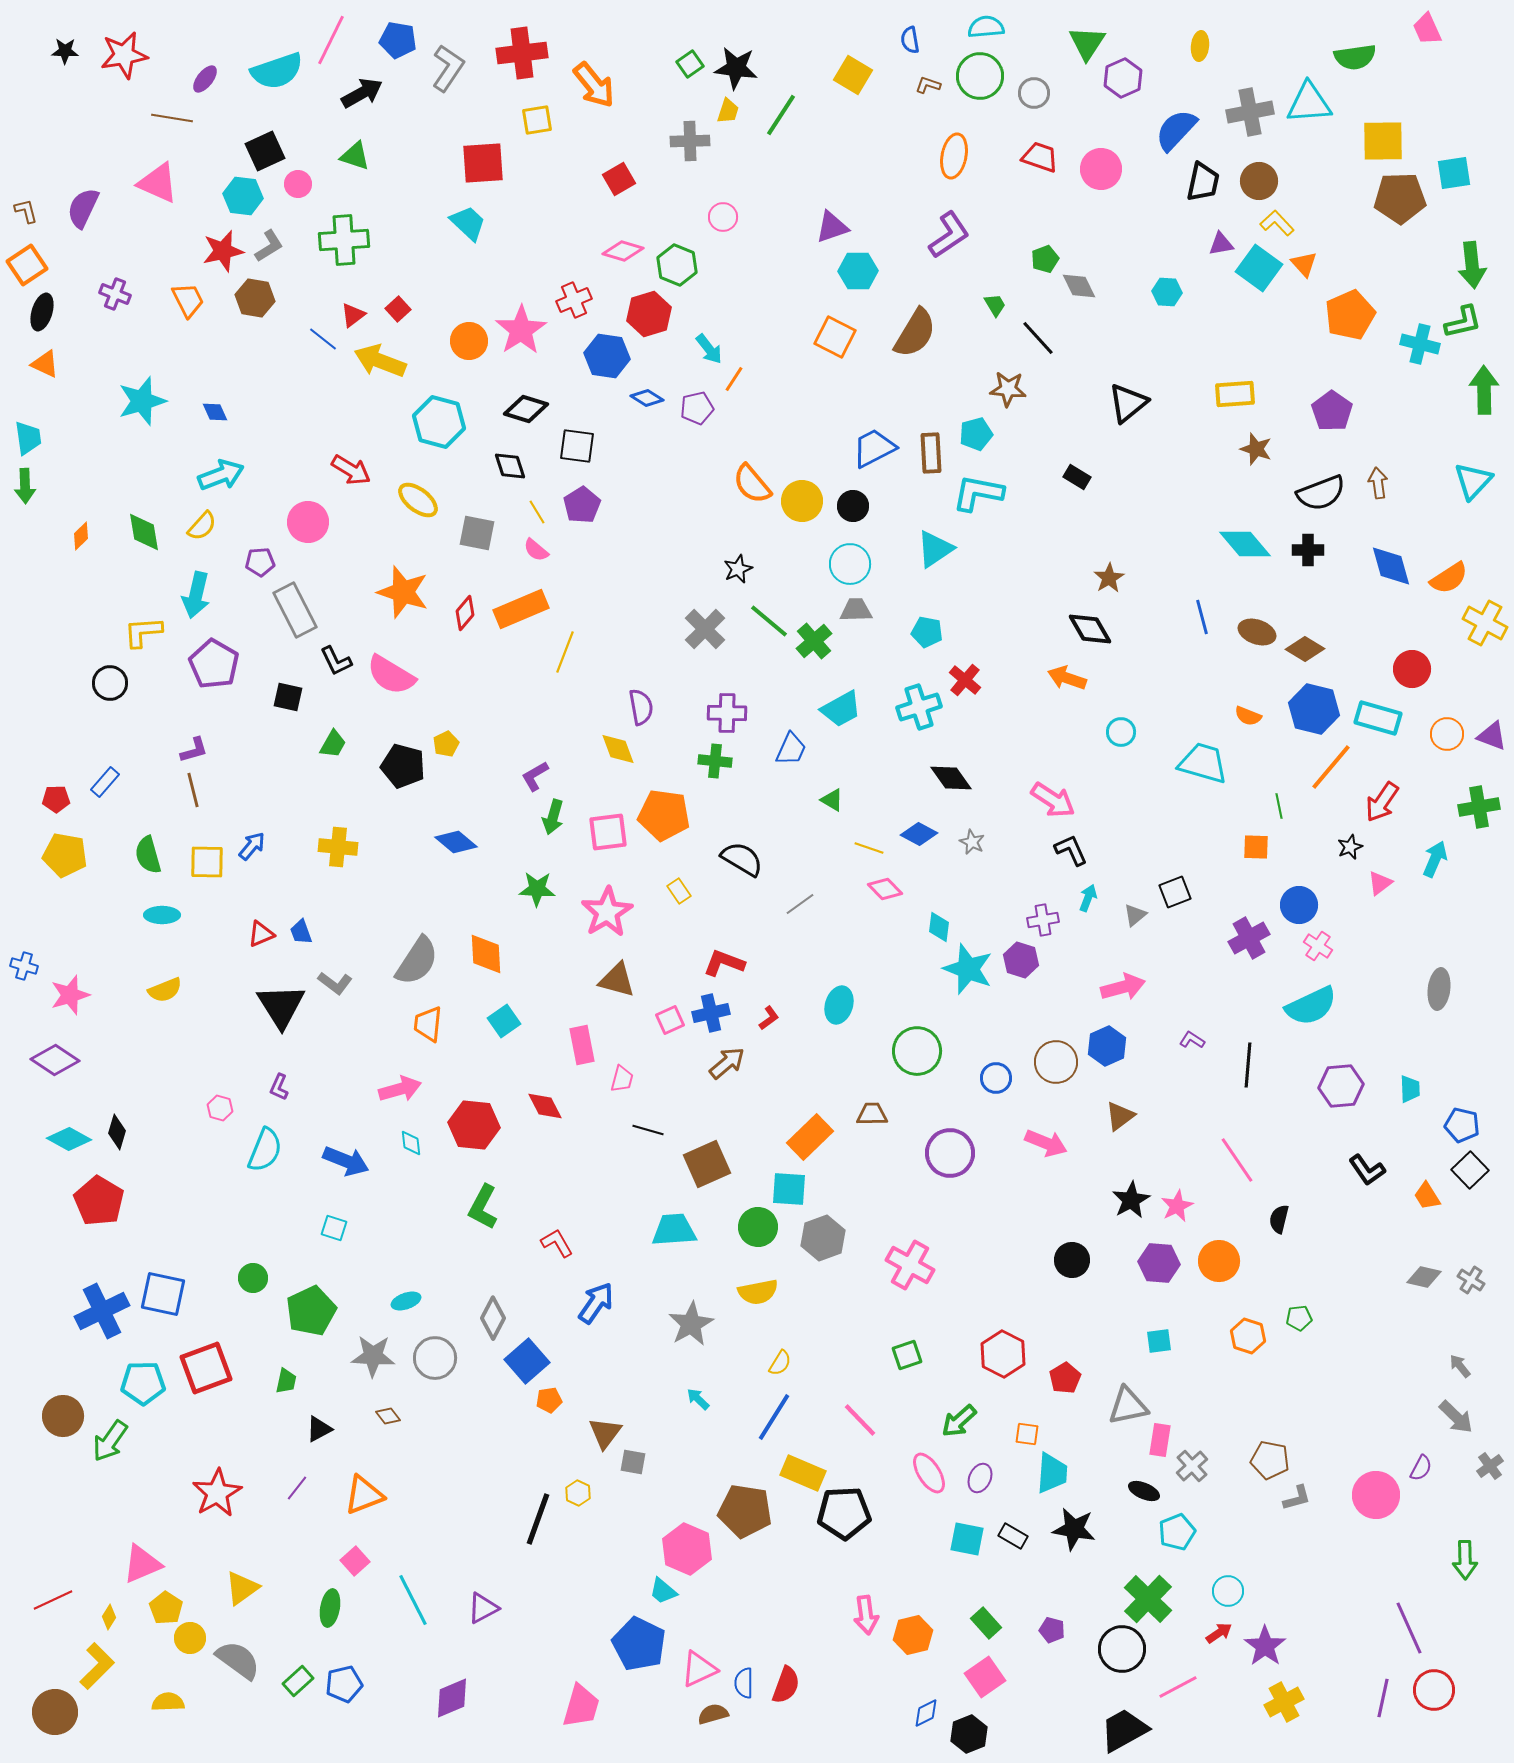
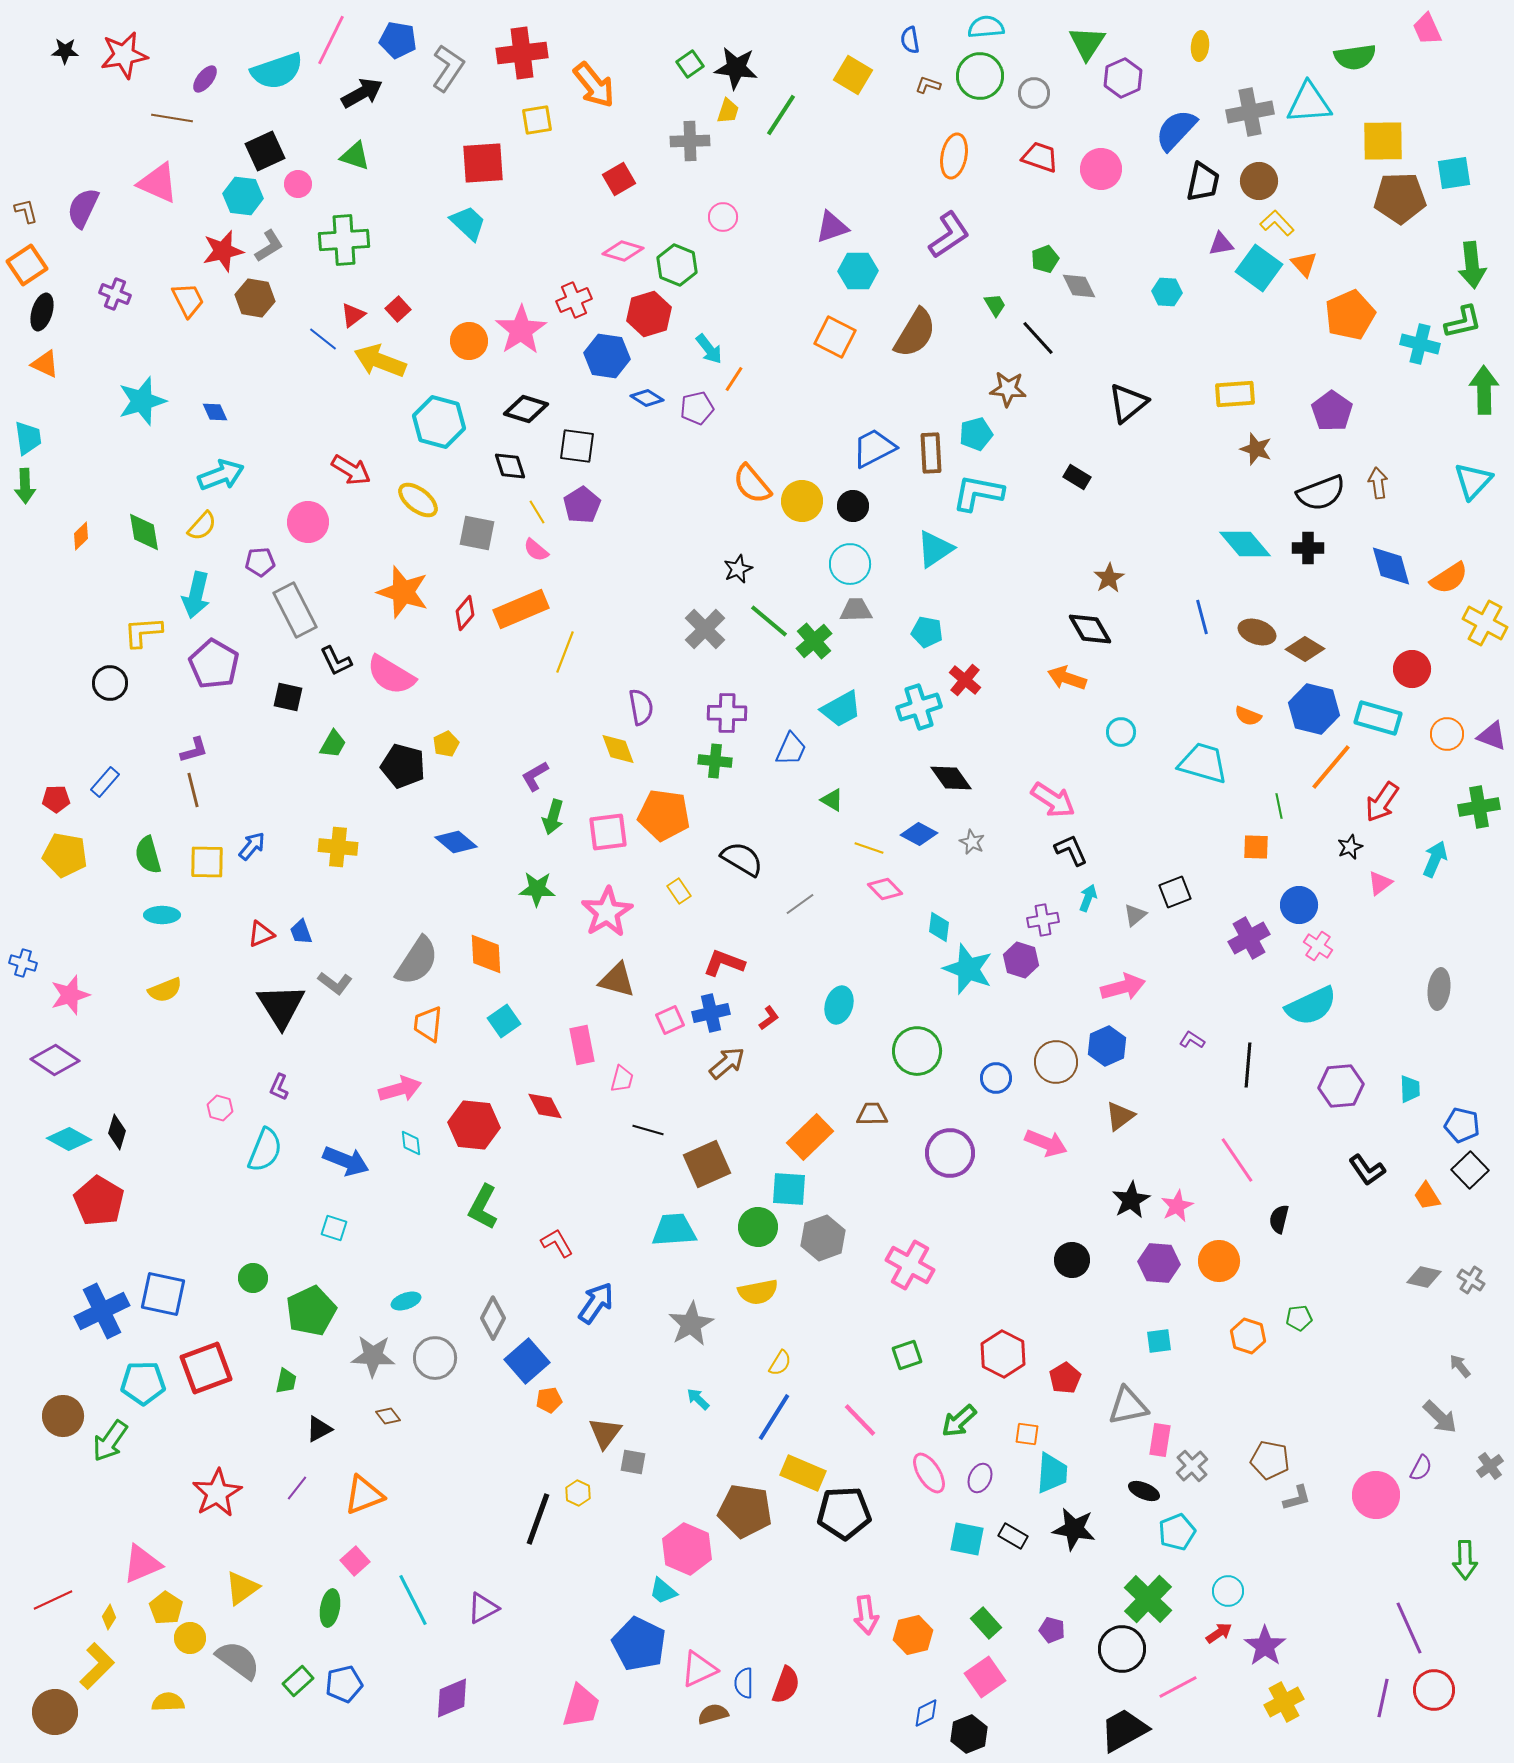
black cross at (1308, 550): moved 2 px up
blue cross at (24, 966): moved 1 px left, 3 px up
gray arrow at (1456, 1417): moved 16 px left
